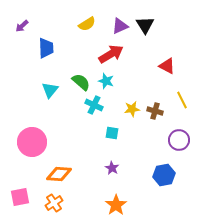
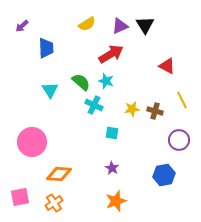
cyan triangle: rotated 12 degrees counterclockwise
orange star: moved 4 px up; rotated 15 degrees clockwise
